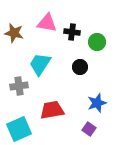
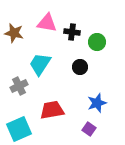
gray cross: rotated 18 degrees counterclockwise
